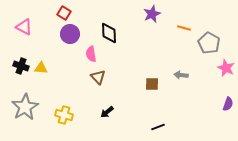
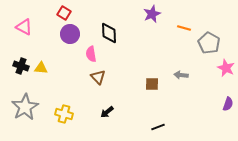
yellow cross: moved 1 px up
